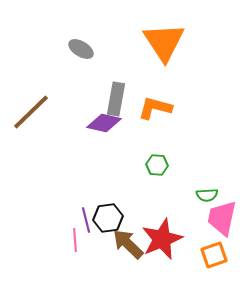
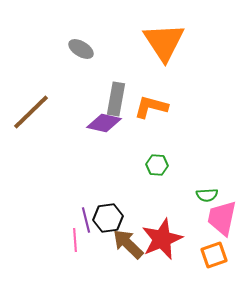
orange L-shape: moved 4 px left, 1 px up
